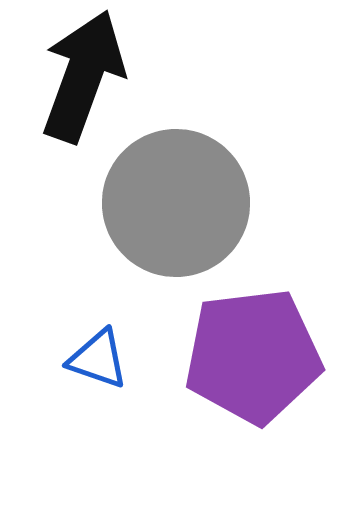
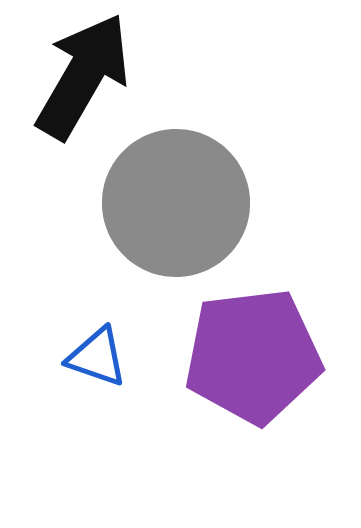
black arrow: rotated 10 degrees clockwise
blue triangle: moved 1 px left, 2 px up
